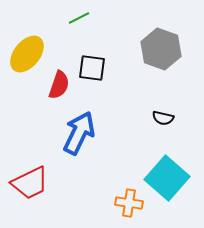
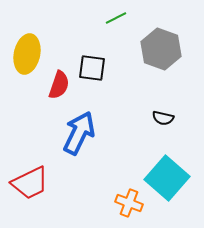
green line: moved 37 px right
yellow ellipse: rotated 27 degrees counterclockwise
orange cross: rotated 12 degrees clockwise
